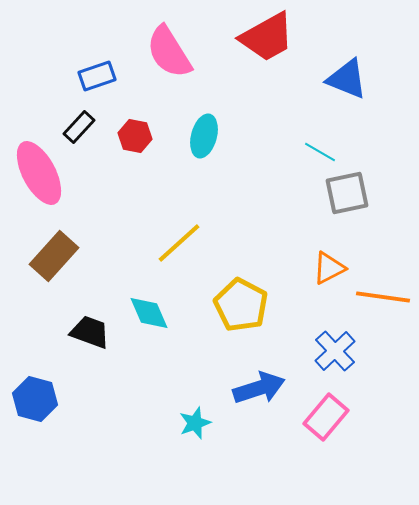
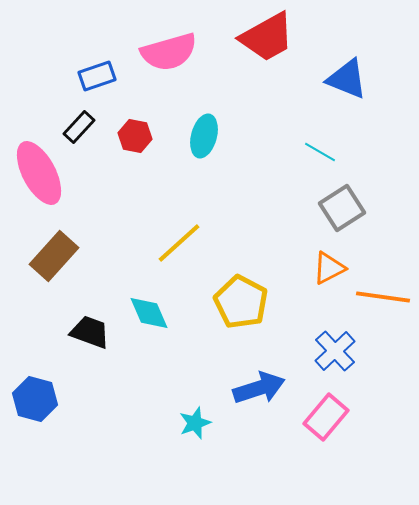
pink semicircle: rotated 74 degrees counterclockwise
gray square: moved 5 px left, 15 px down; rotated 21 degrees counterclockwise
yellow pentagon: moved 3 px up
